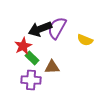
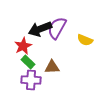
green rectangle: moved 4 px left, 4 px down
